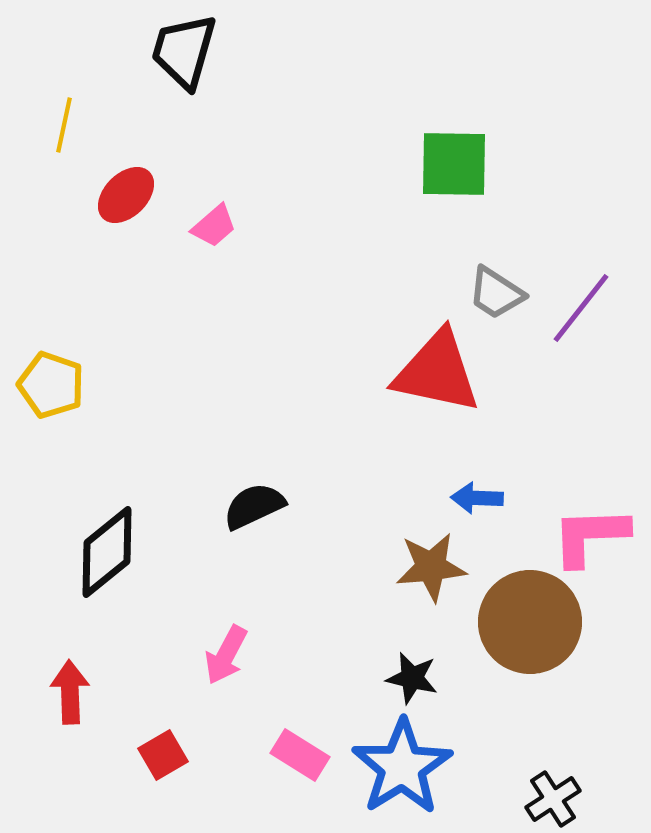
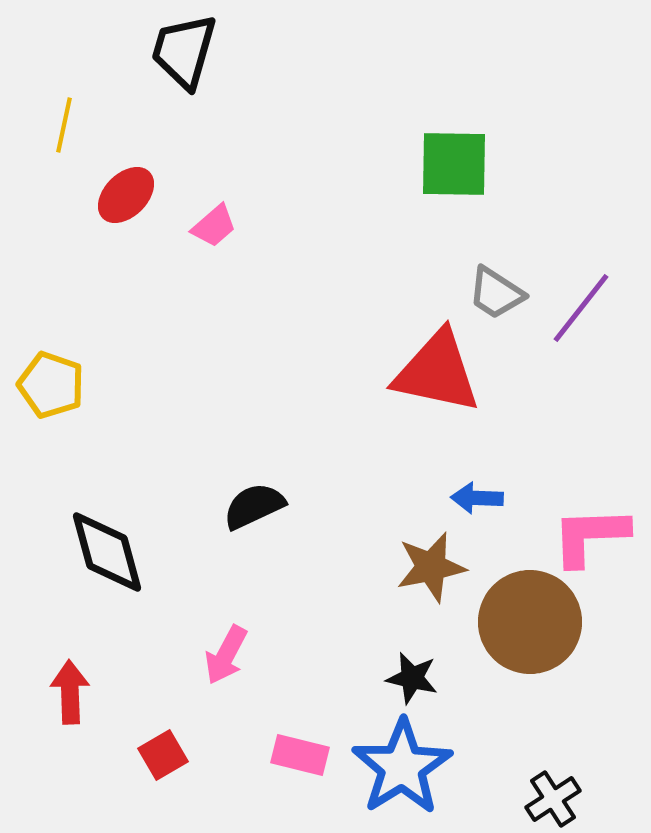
black diamond: rotated 66 degrees counterclockwise
brown star: rotated 6 degrees counterclockwise
pink rectangle: rotated 18 degrees counterclockwise
